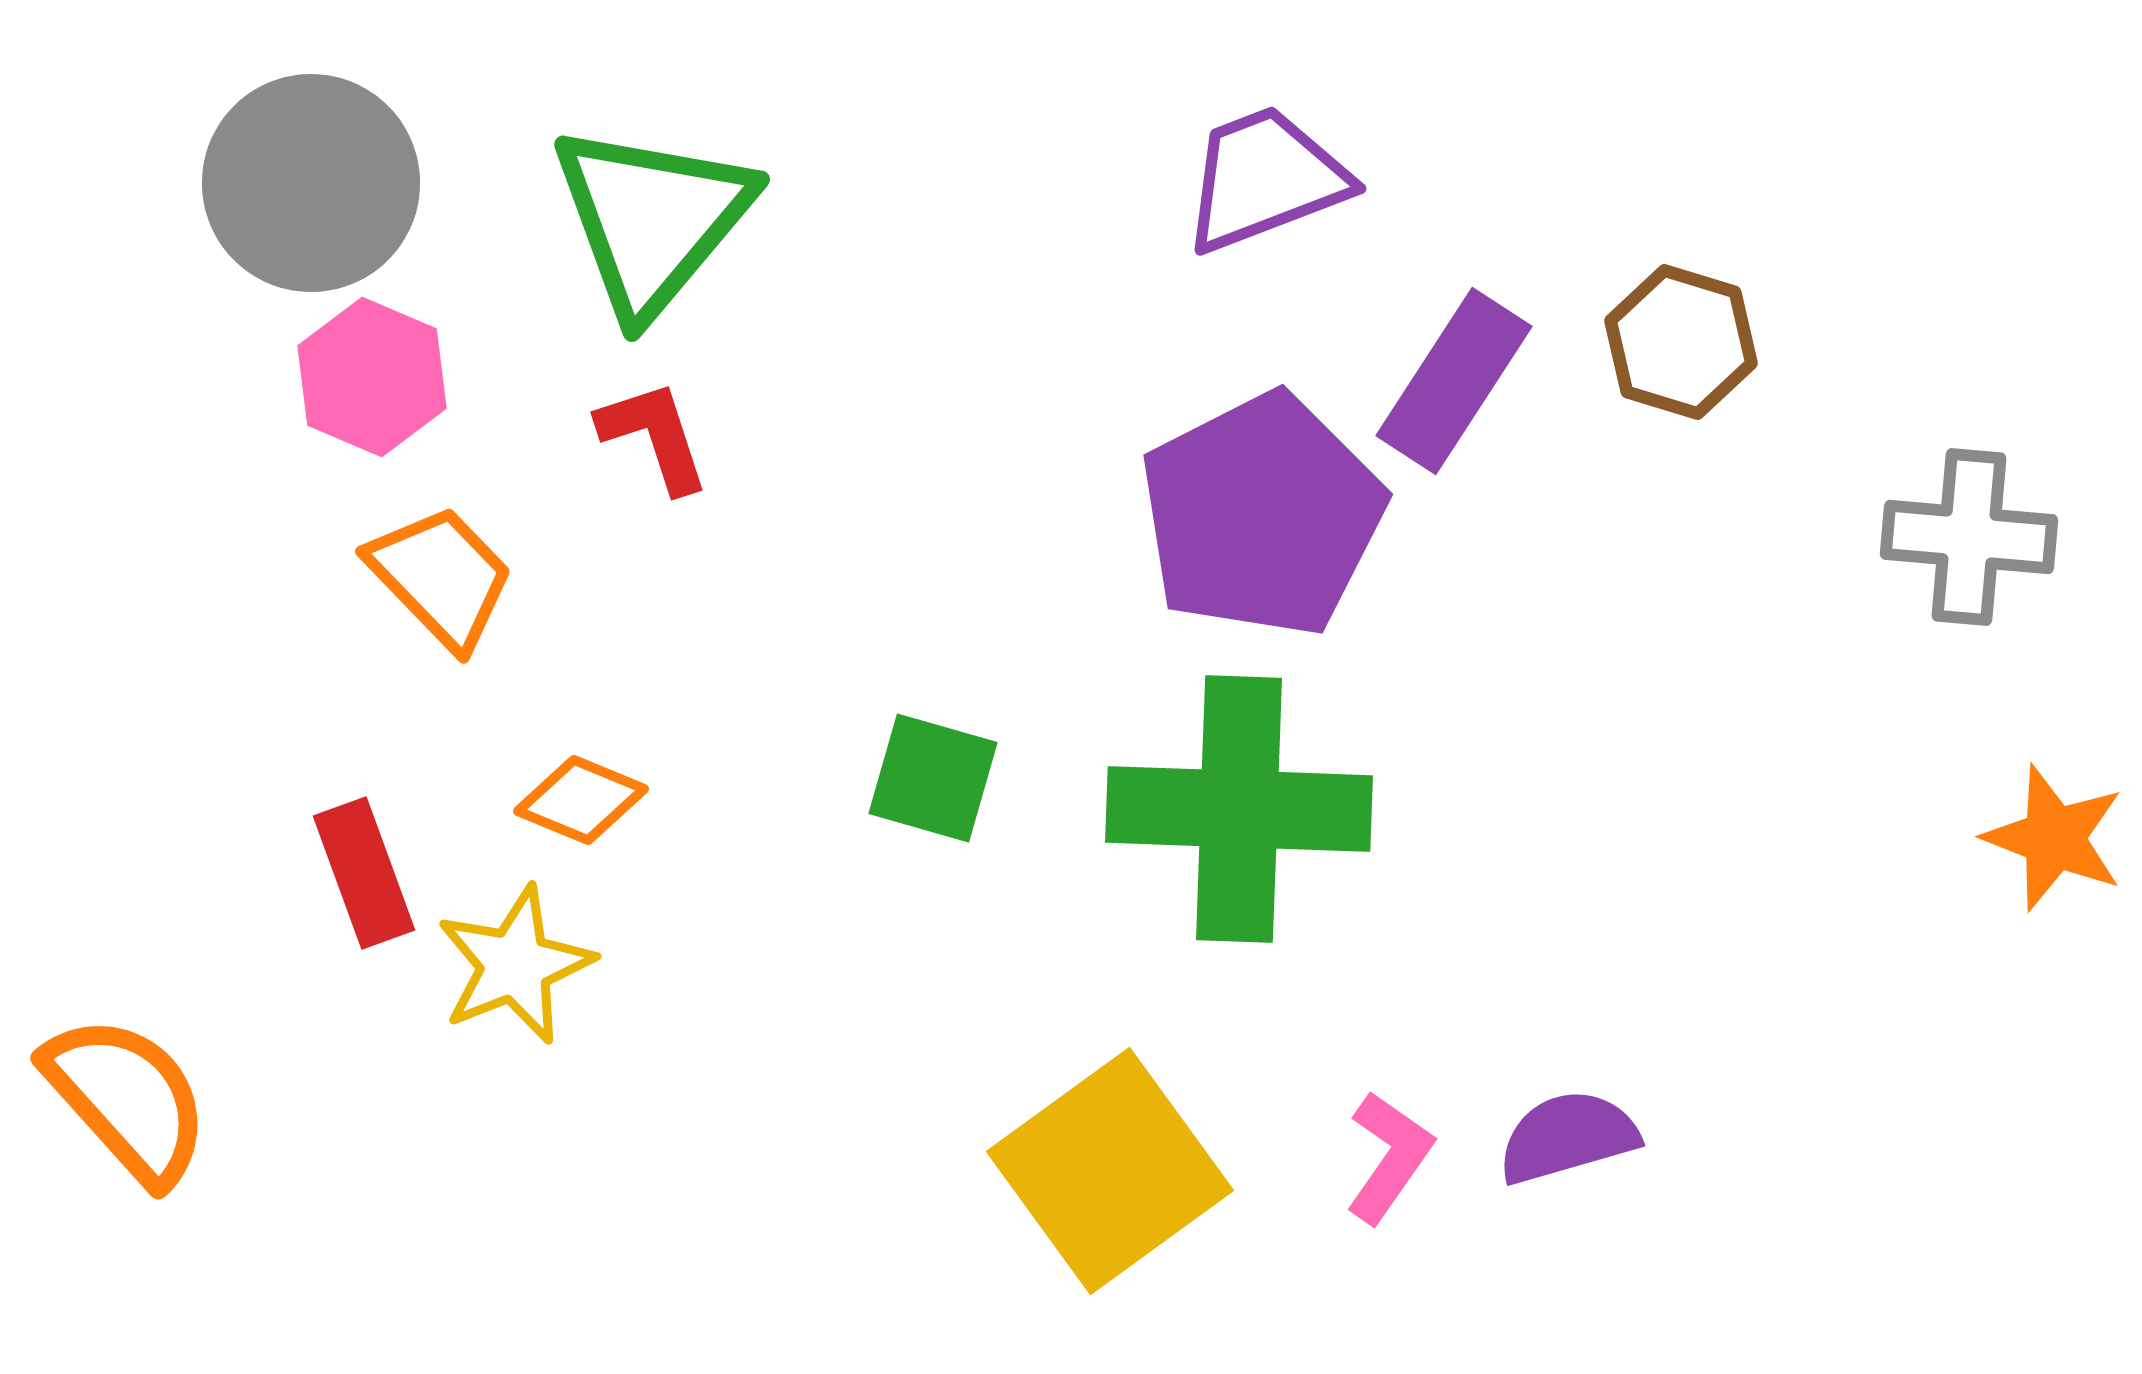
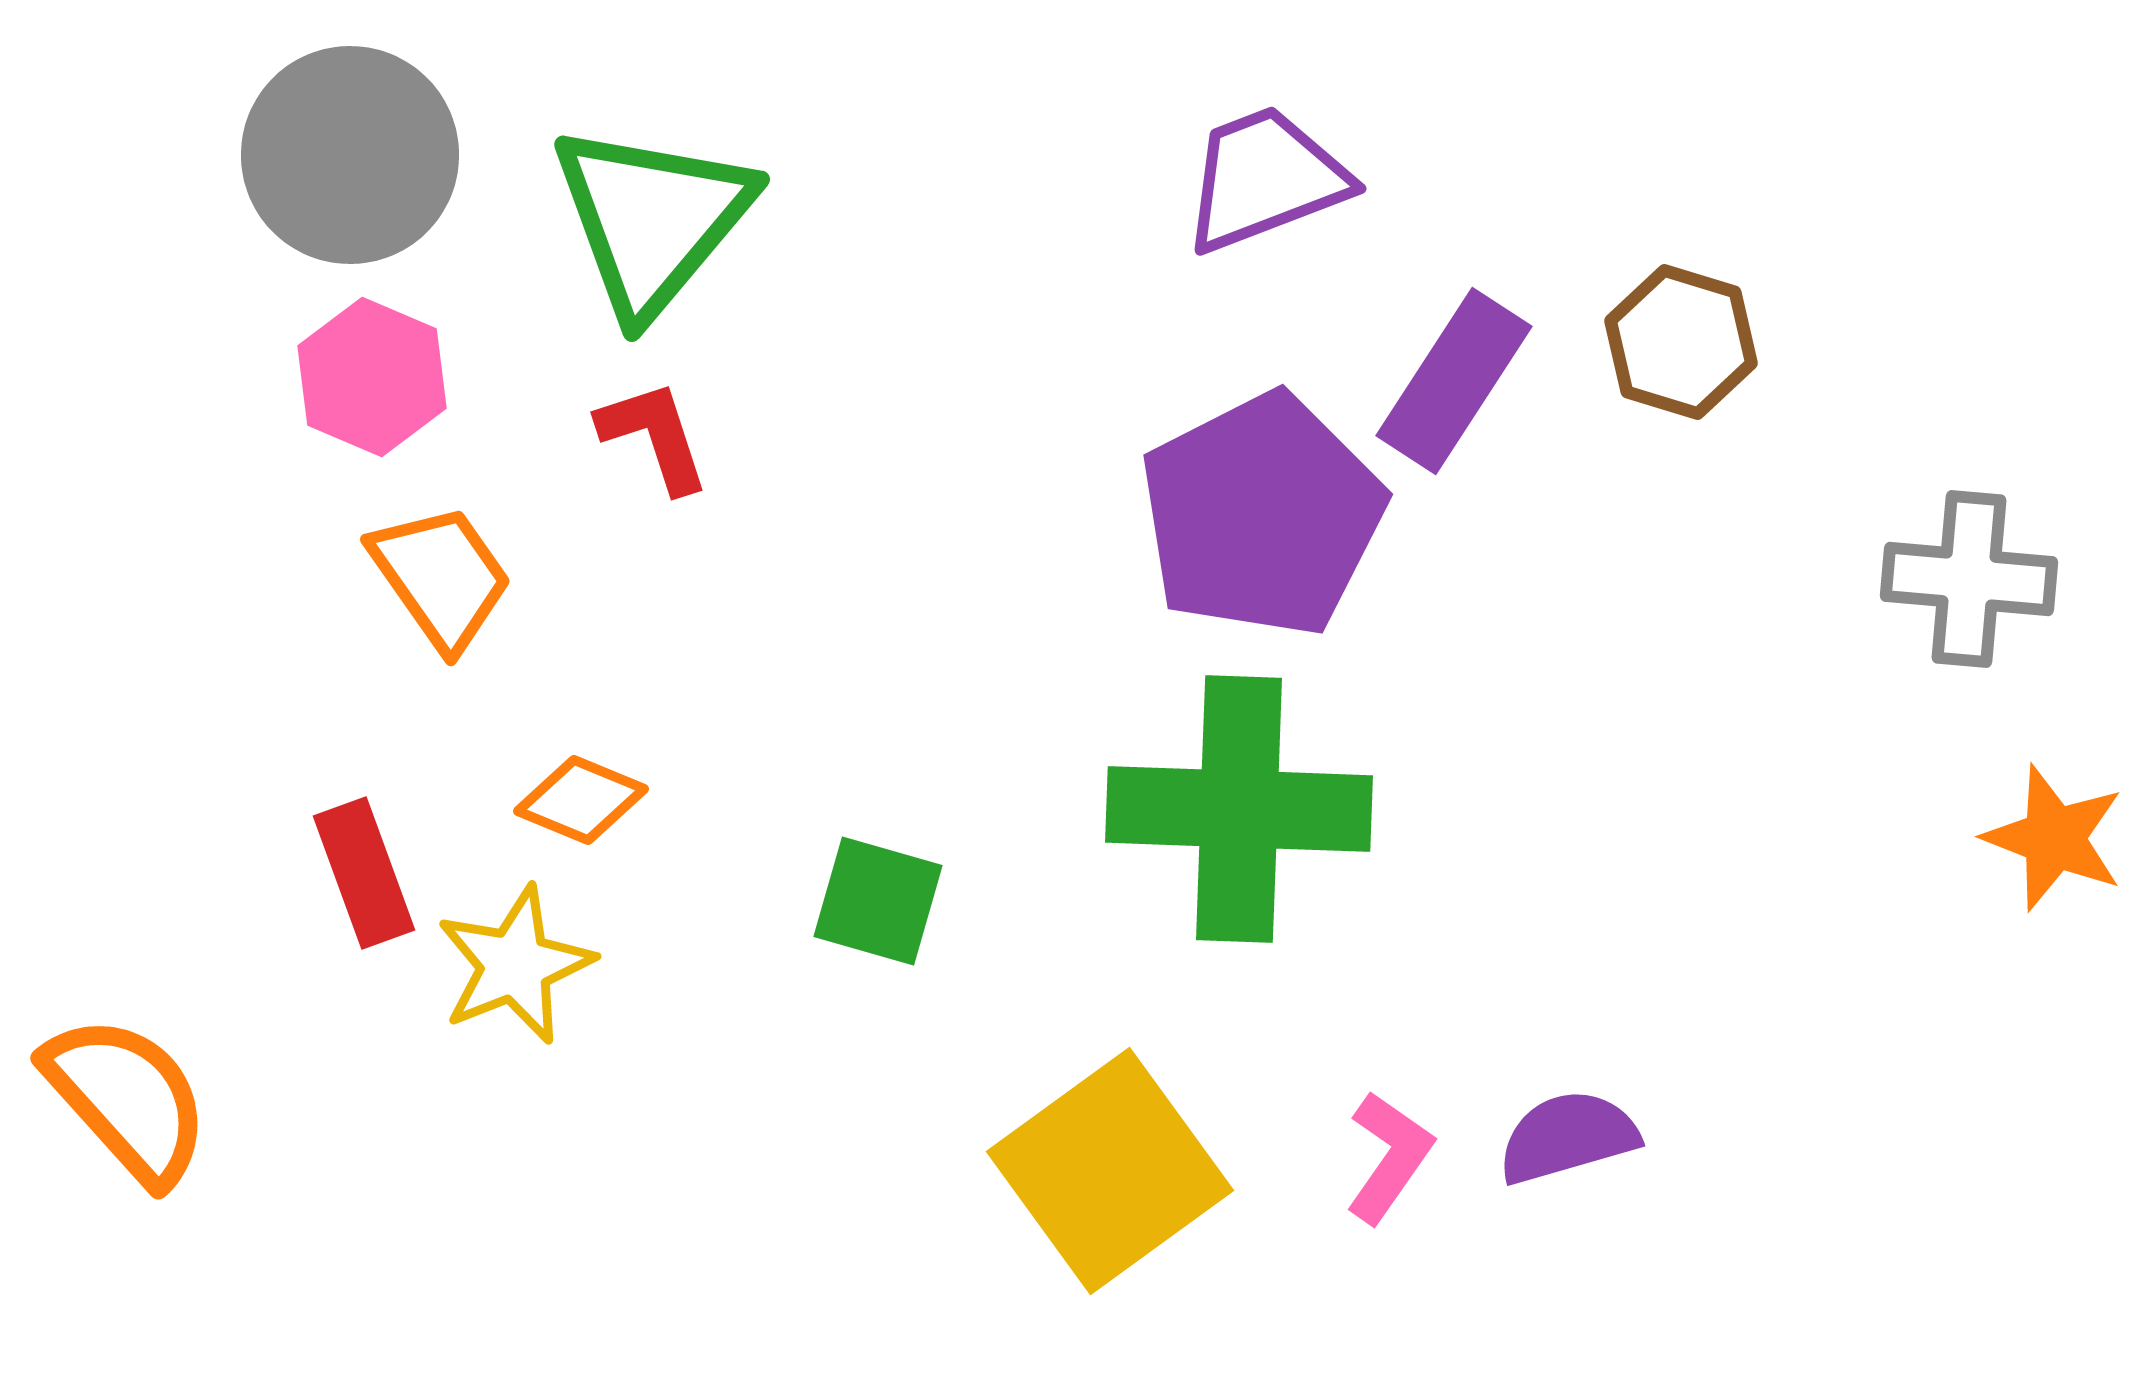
gray circle: moved 39 px right, 28 px up
gray cross: moved 42 px down
orange trapezoid: rotated 9 degrees clockwise
green square: moved 55 px left, 123 px down
